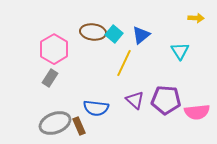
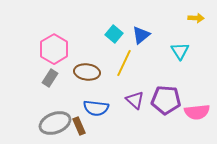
brown ellipse: moved 6 px left, 40 px down
